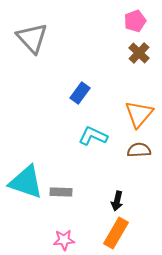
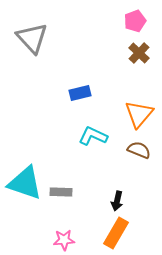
blue rectangle: rotated 40 degrees clockwise
brown semicircle: rotated 25 degrees clockwise
cyan triangle: moved 1 px left, 1 px down
